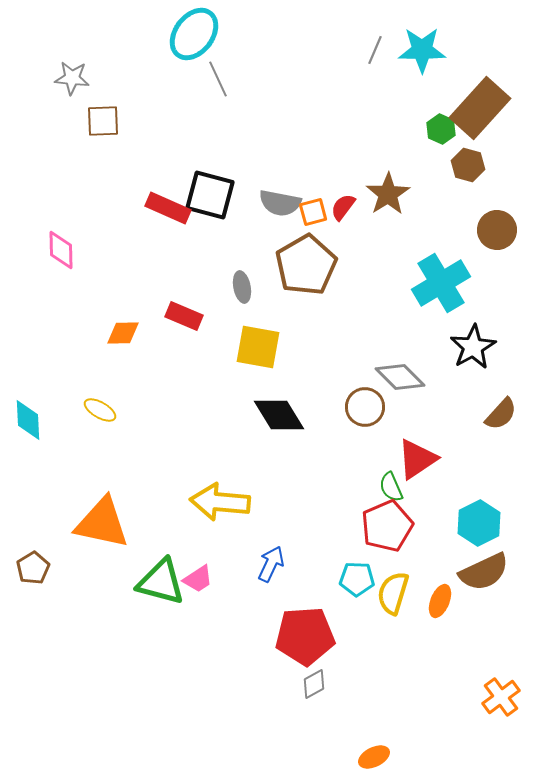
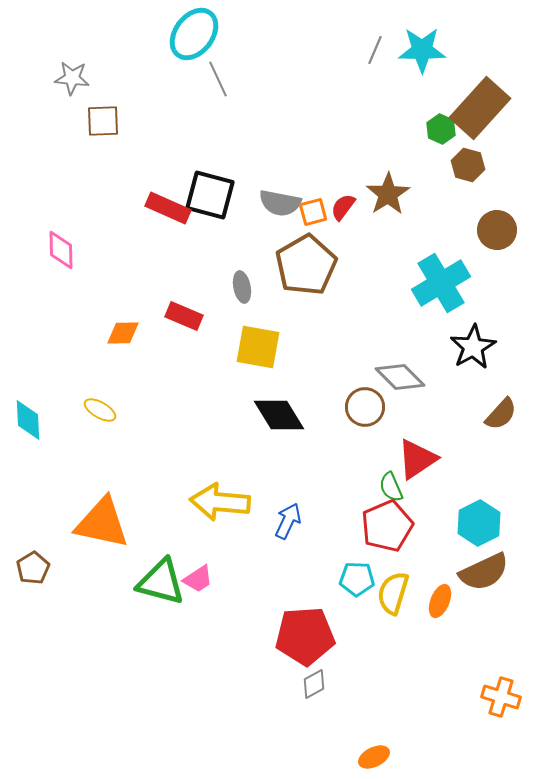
blue arrow at (271, 564): moved 17 px right, 43 px up
orange cross at (501, 697): rotated 36 degrees counterclockwise
